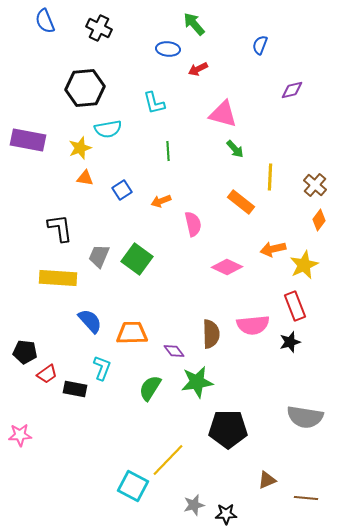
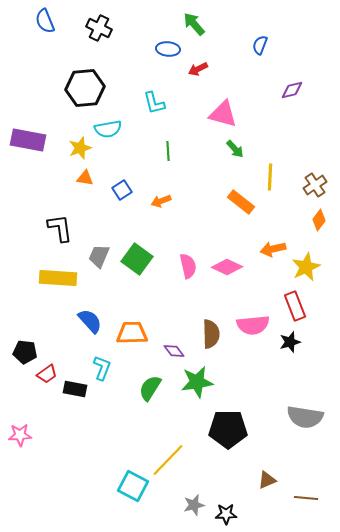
brown cross at (315, 185): rotated 15 degrees clockwise
pink semicircle at (193, 224): moved 5 px left, 42 px down
yellow star at (304, 265): moved 2 px right, 2 px down
